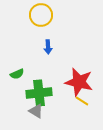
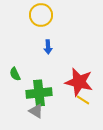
green semicircle: moved 2 px left; rotated 88 degrees clockwise
yellow line: moved 1 px right, 1 px up
